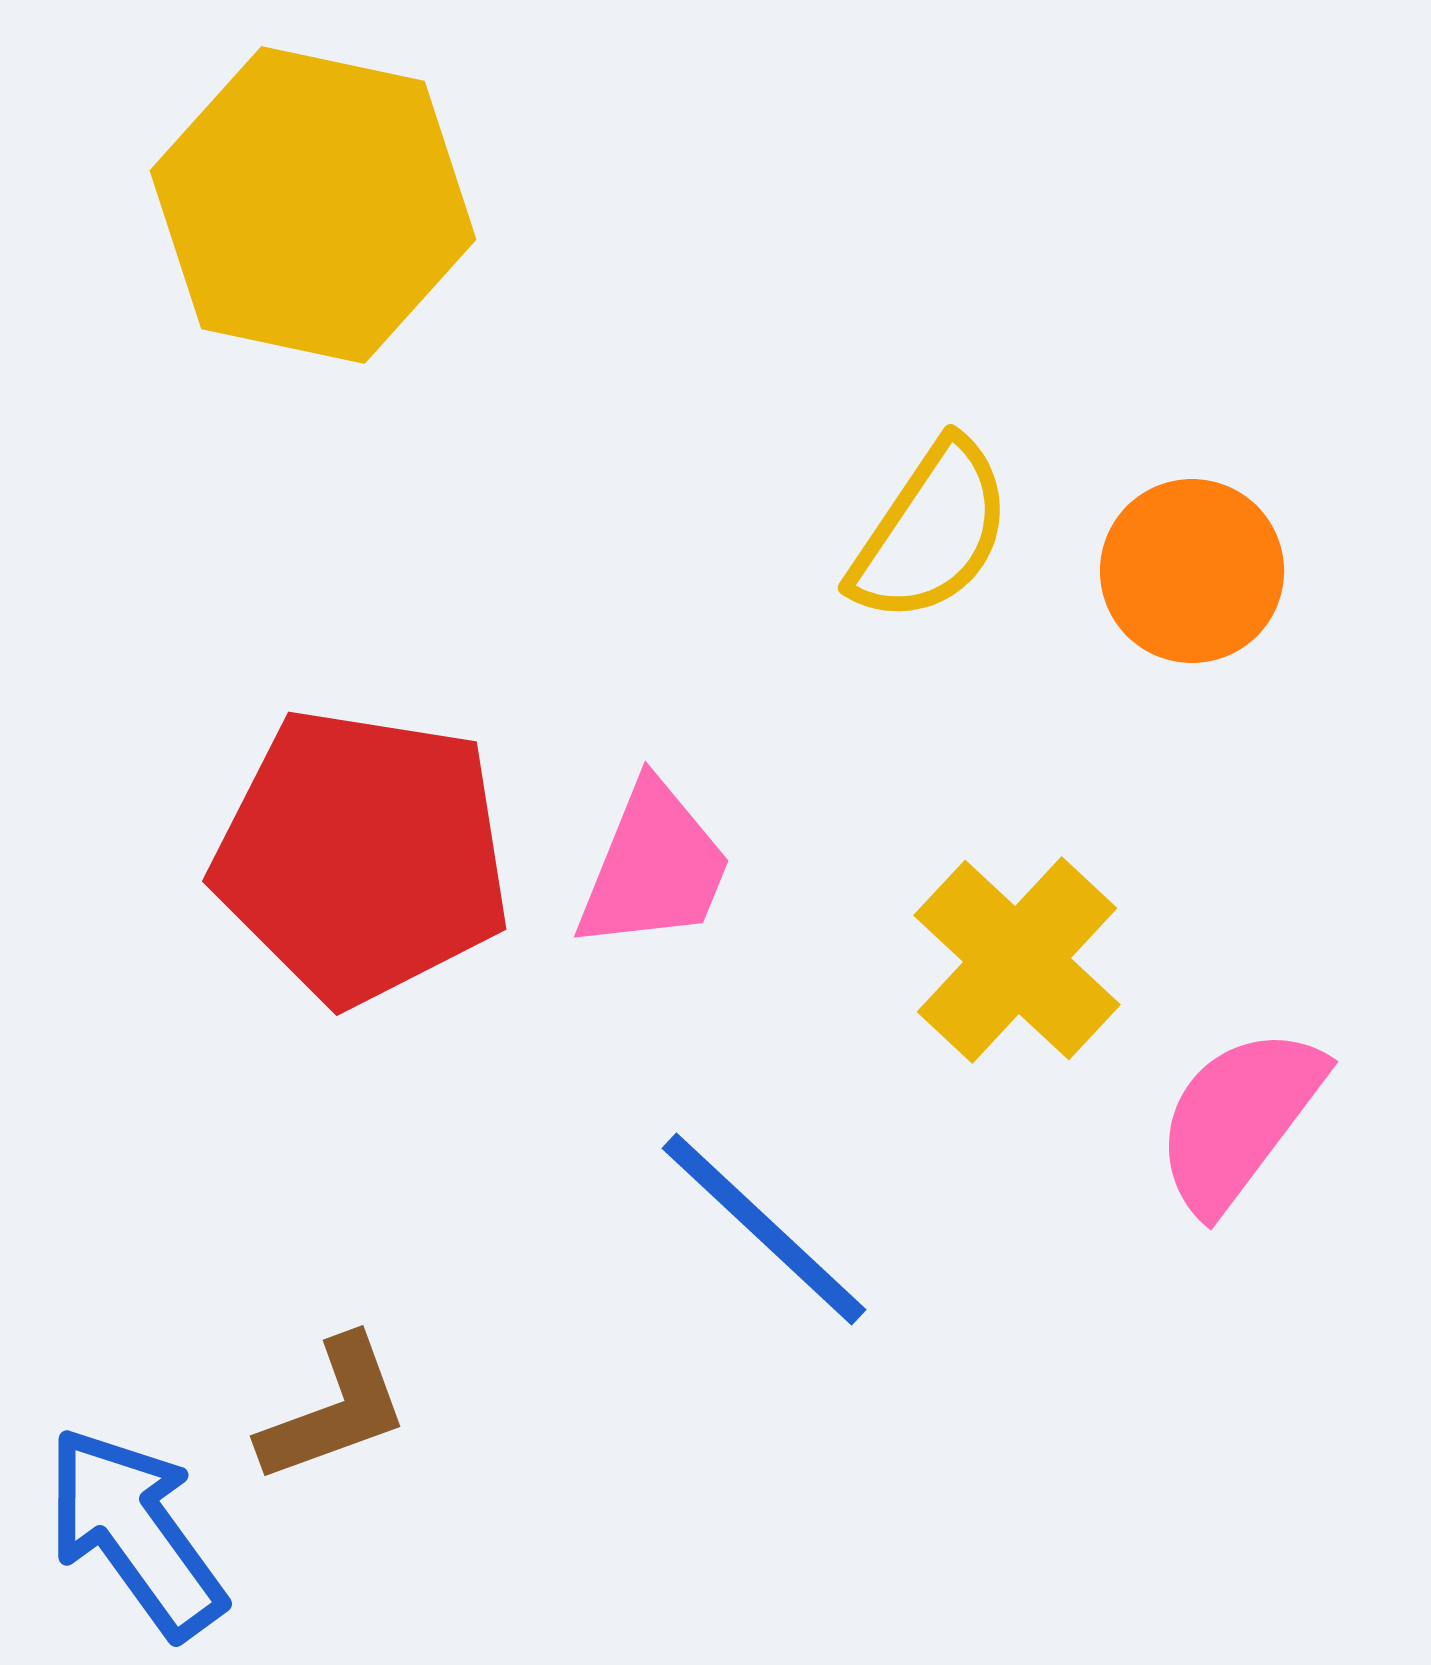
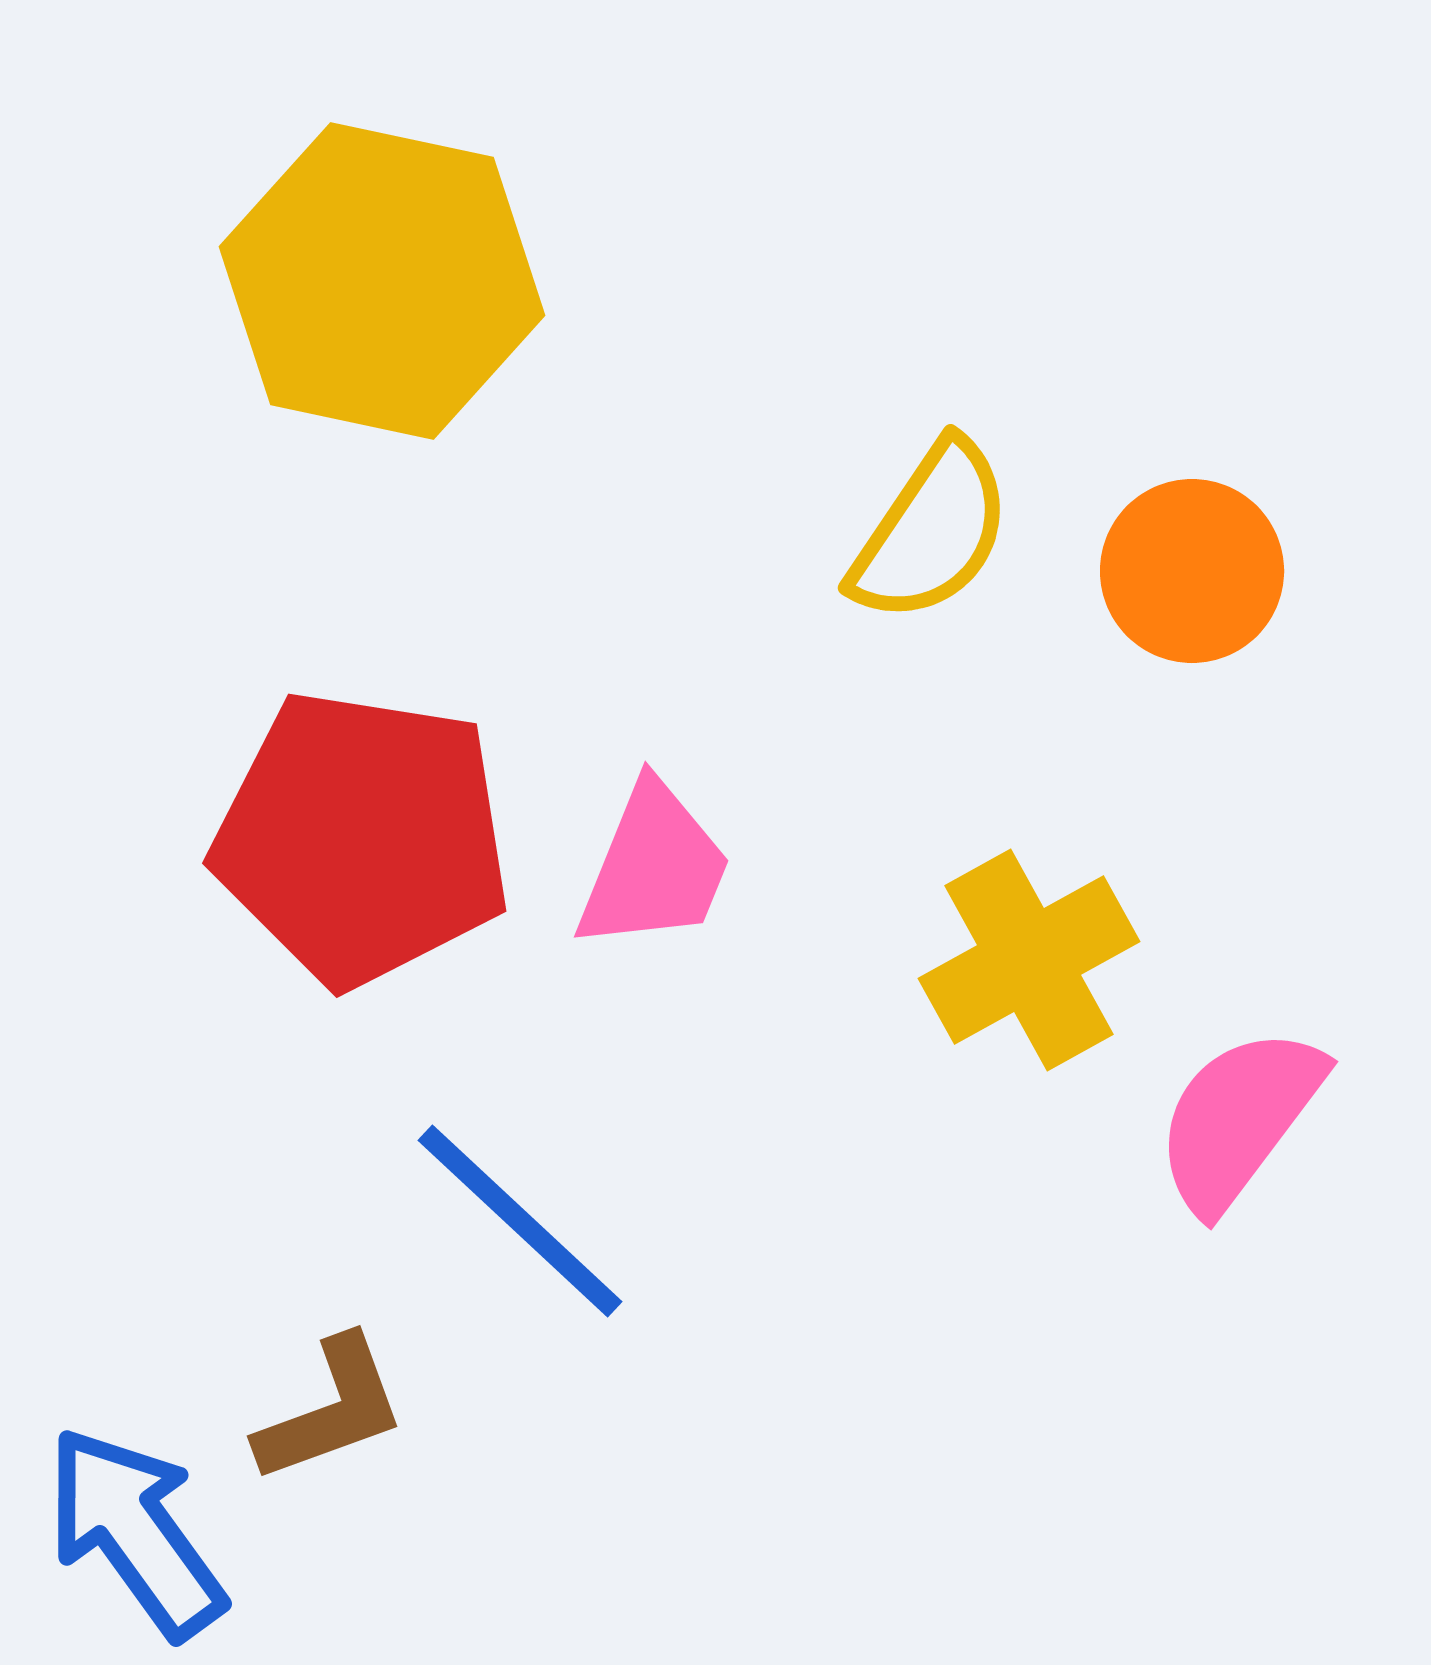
yellow hexagon: moved 69 px right, 76 px down
red pentagon: moved 18 px up
yellow cross: moved 12 px right; rotated 18 degrees clockwise
blue line: moved 244 px left, 8 px up
brown L-shape: moved 3 px left
